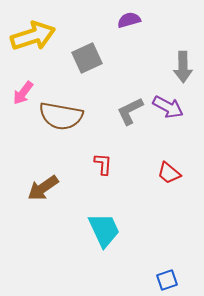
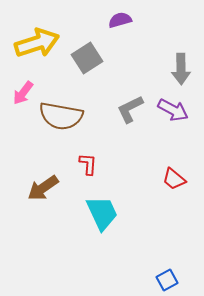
purple semicircle: moved 9 px left
yellow arrow: moved 4 px right, 7 px down
gray square: rotated 8 degrees counterclockwise
gray arrow: moved 2 px left, 2 px down
purple arrow: moved 5 px right, 3 px down
gray L-shape: moved 2 px up
red L-shape: moved 15 px left
red trapezoid: moved 5 px right, 6 px down
cyan trapezoid: moved 2 px left, 17 px up
blue square: rotated 10 degrees counterclockwise
